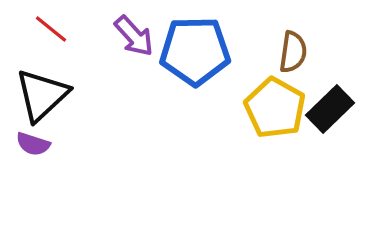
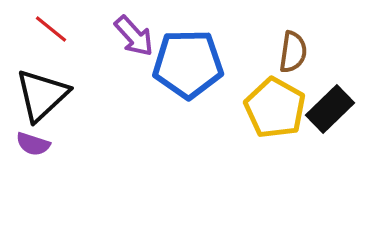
blue pentagon: moved 7 px left, 13 px down
